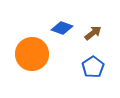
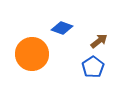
brown arrow: moved 6 px right, 8 px down
